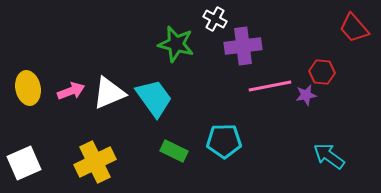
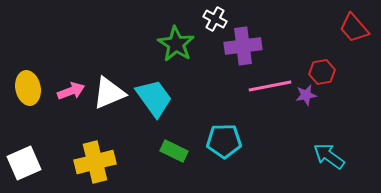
green star: rotated 18 degrees clockwise
red hexagon: rotated 15 degrees counterclockwise
yellow cross: rotated 12 degrees clockwise
